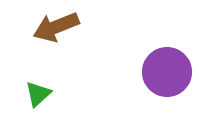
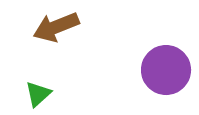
purple circle: moved 1 px left, 2 px up
